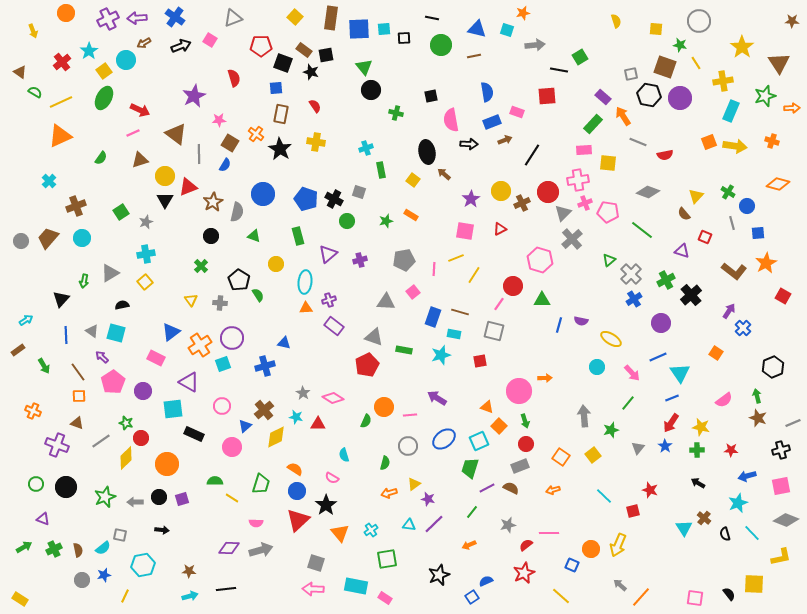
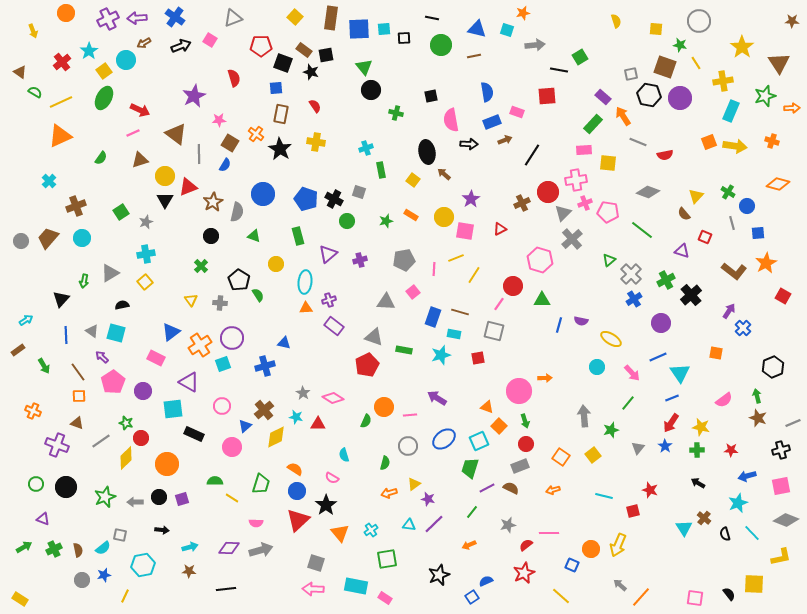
pink cross at (578, 180): moved 2 px left
yellow circle at (501, 191): moved 57 px left, 26 px down
orange square at (716, 353): rotated 24 degrees counterclockwise
red square at (480, 361): moved 2 px left, 3 px up
cyan line at (604, 496): rotated 30 degrees counterclockwise
cyan arrow at (190, 596): moved 49 px up
